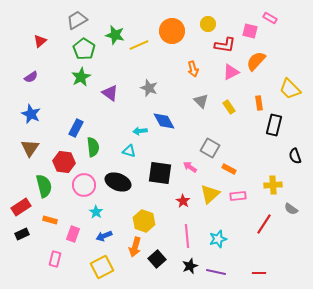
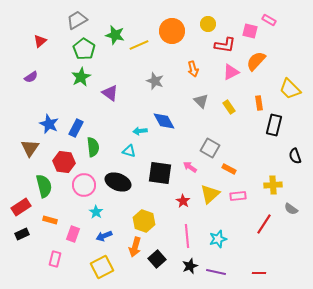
pink rectangle at (270, 18): moved 1 px left, 2 px down
gray star at (149, 88): moved 6 px right, 7 px up
blue star at (31, 114): moved 18 px right, 10 px down
